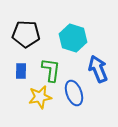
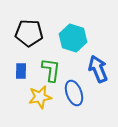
black pentagon: moved 3 px right, 1 px up
